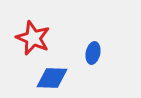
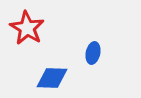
red star: moved 6 px left, 10 px up; rotated 8 degrees clockwise
